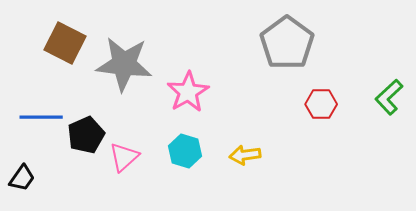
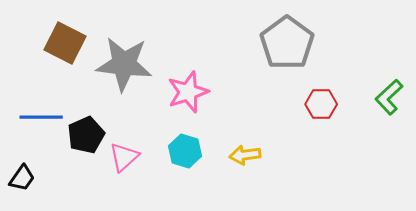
pink star: rotated 12 degrees clockwise
